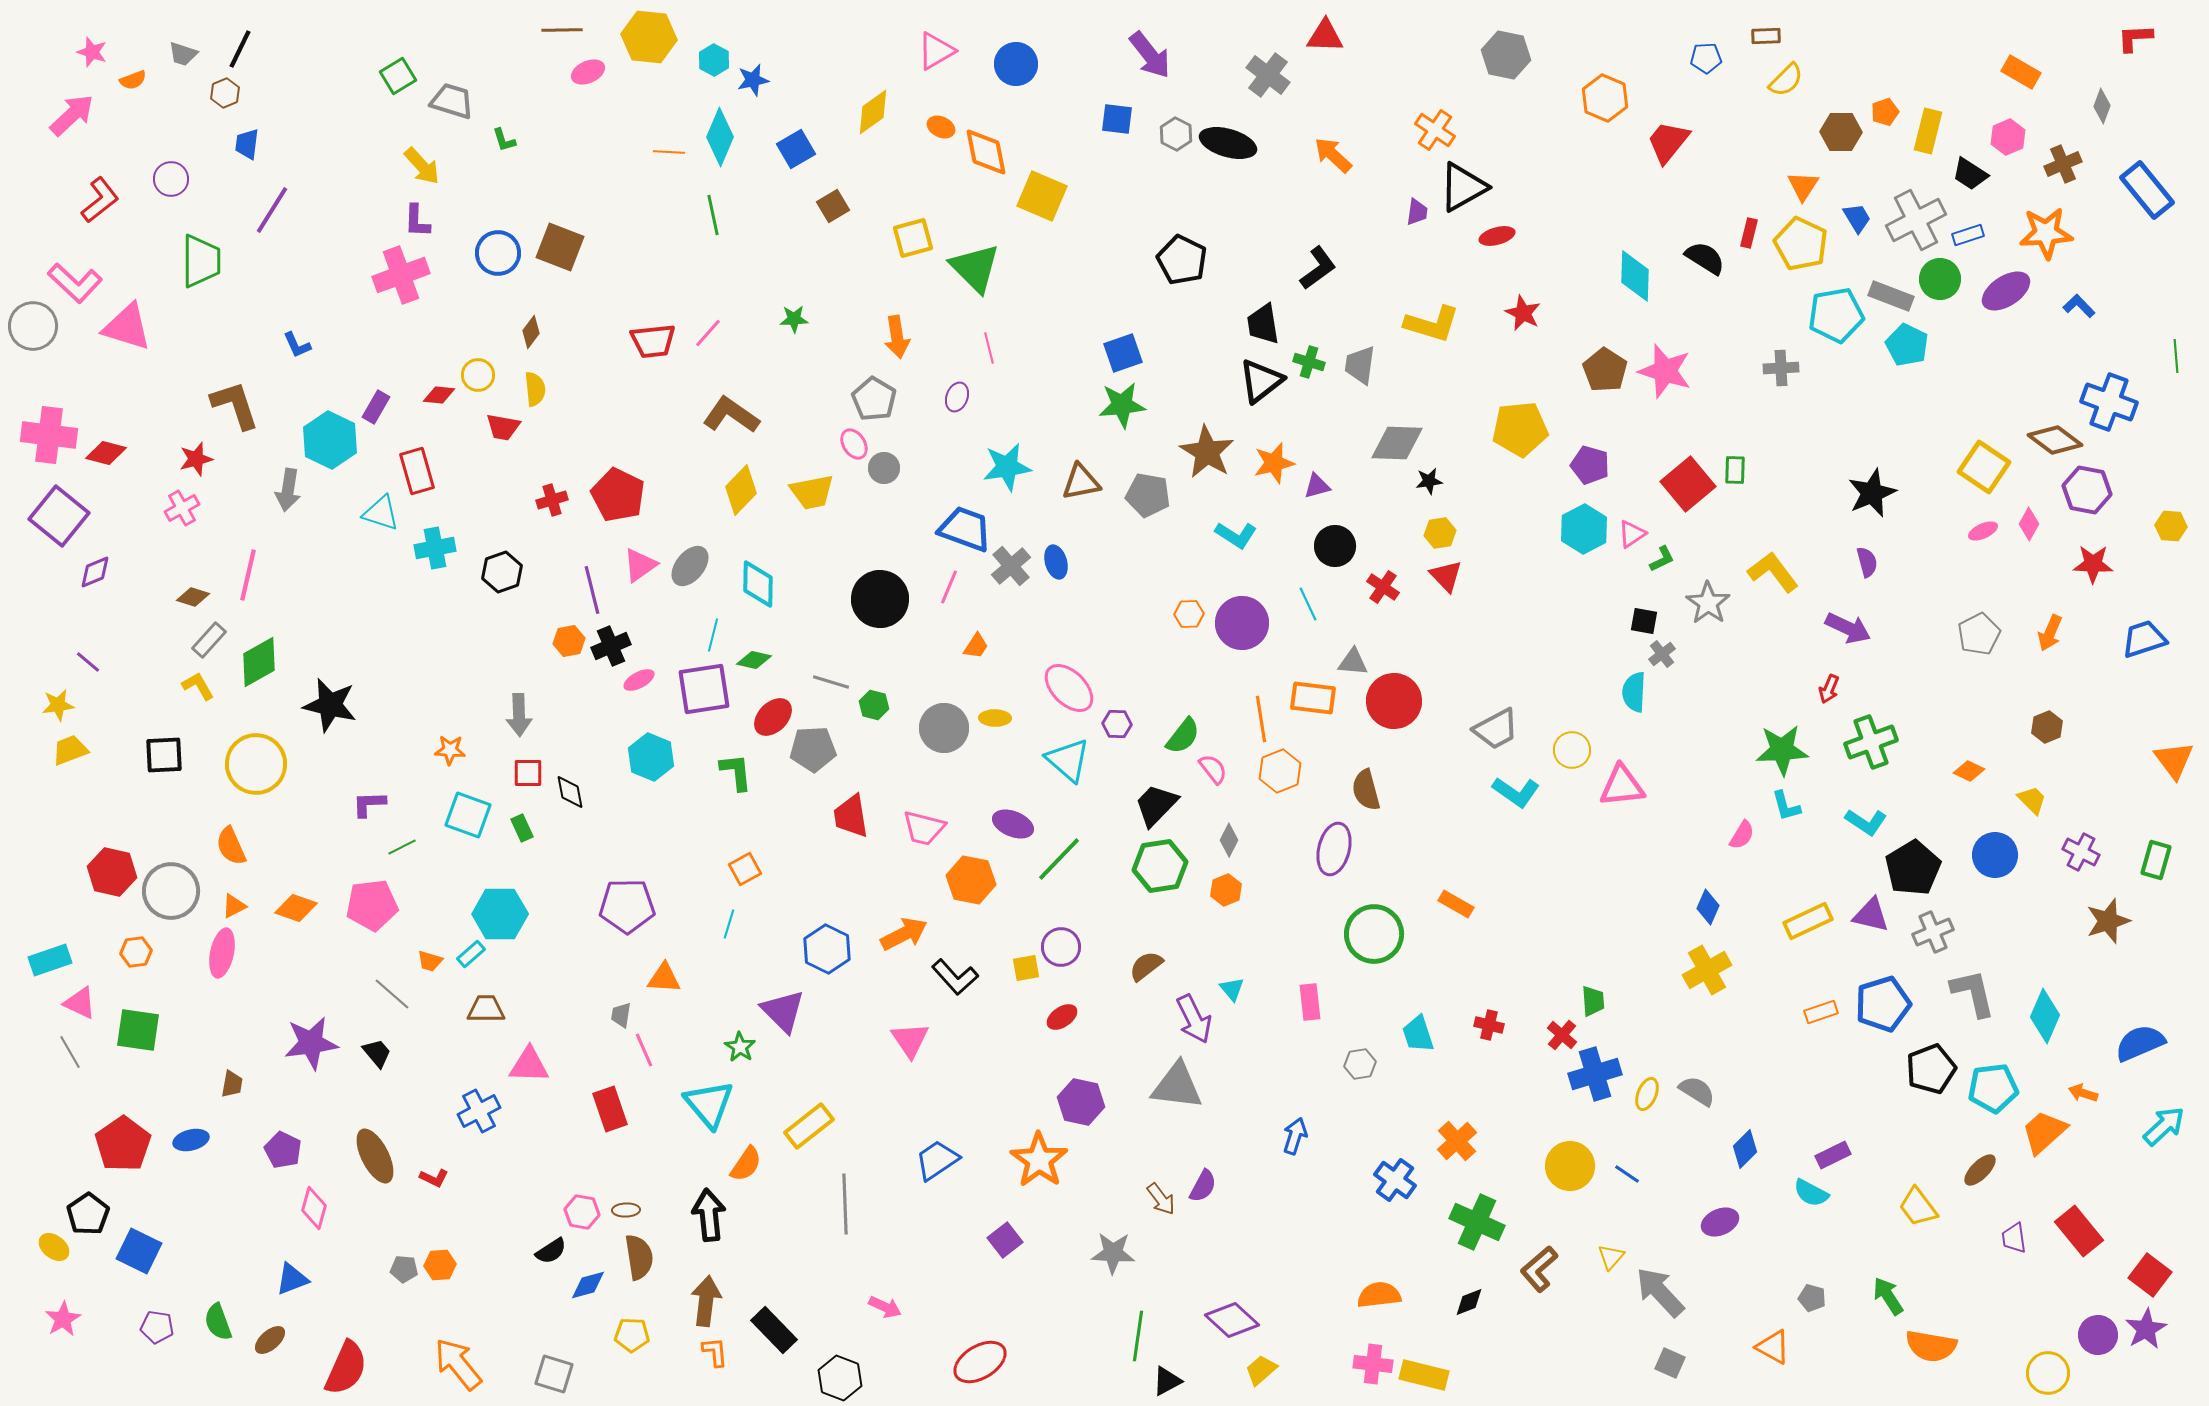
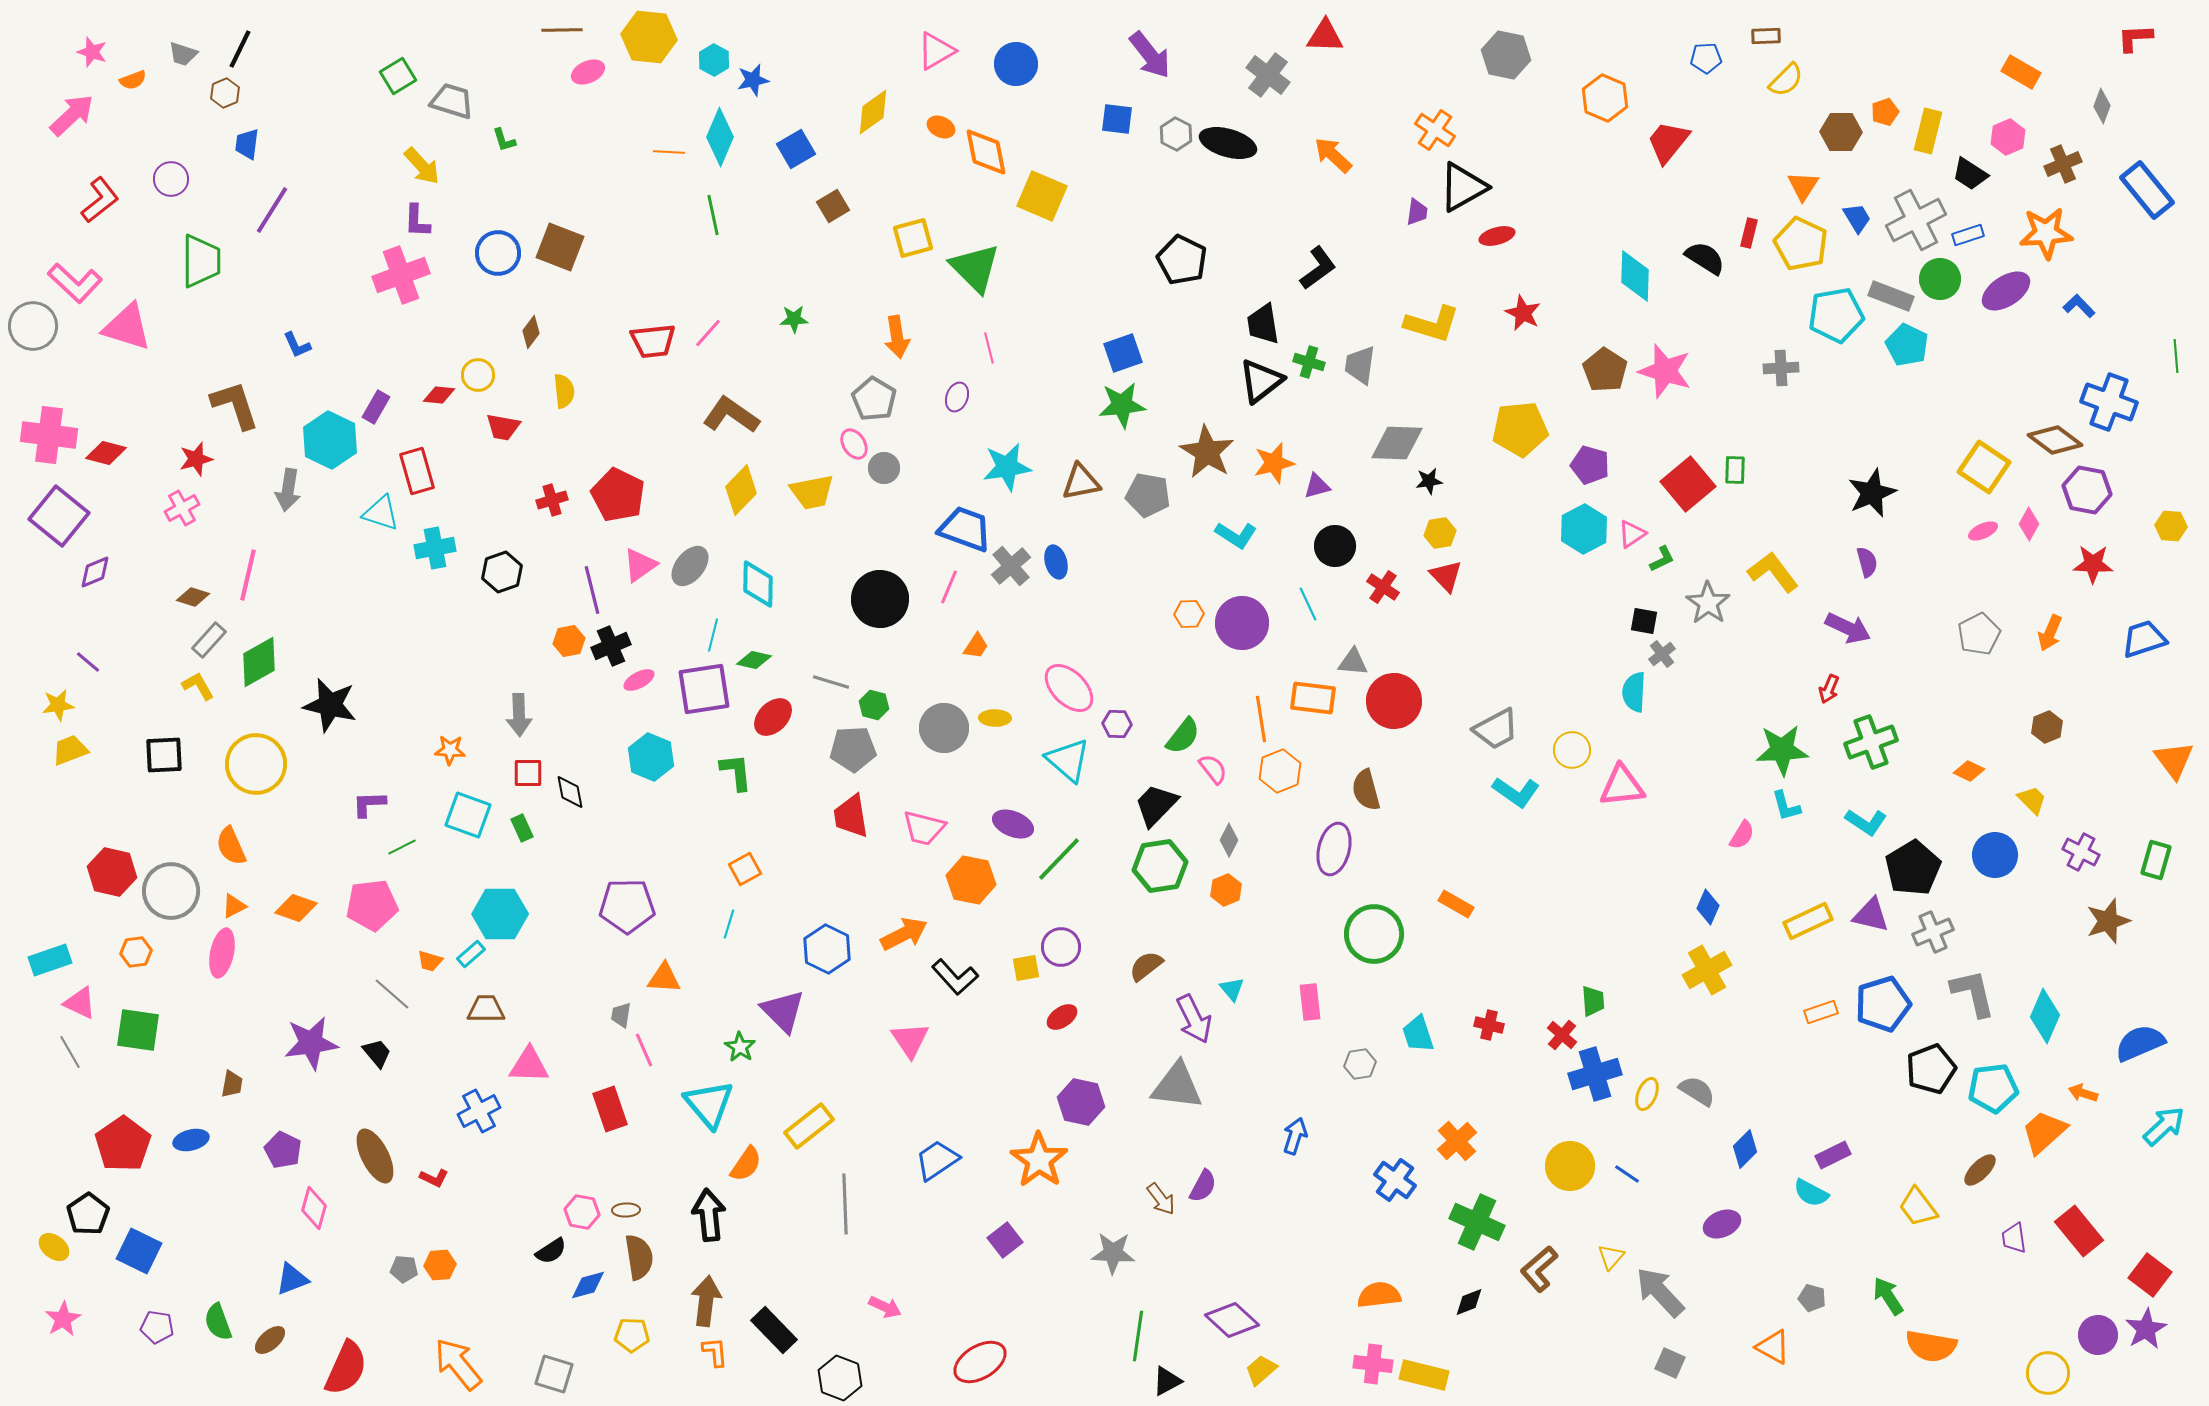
yellow semicircle at (535, 389): moved 29 px right, 2 px down
gray pentagon at (813, 749): moved 40 px right
purple ellipse at (1720, 1222): moved 2 px right, 2 px down
